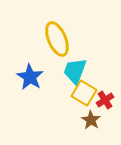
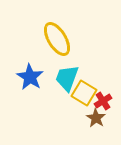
yellow ellipse: rotated 8 degrees counterclockwise
cyan trapezoid: moved 8 px left, 7 px down
red cross: moved 2 px left, 1 px down
brown star: moved 5 px right, 2 px up
